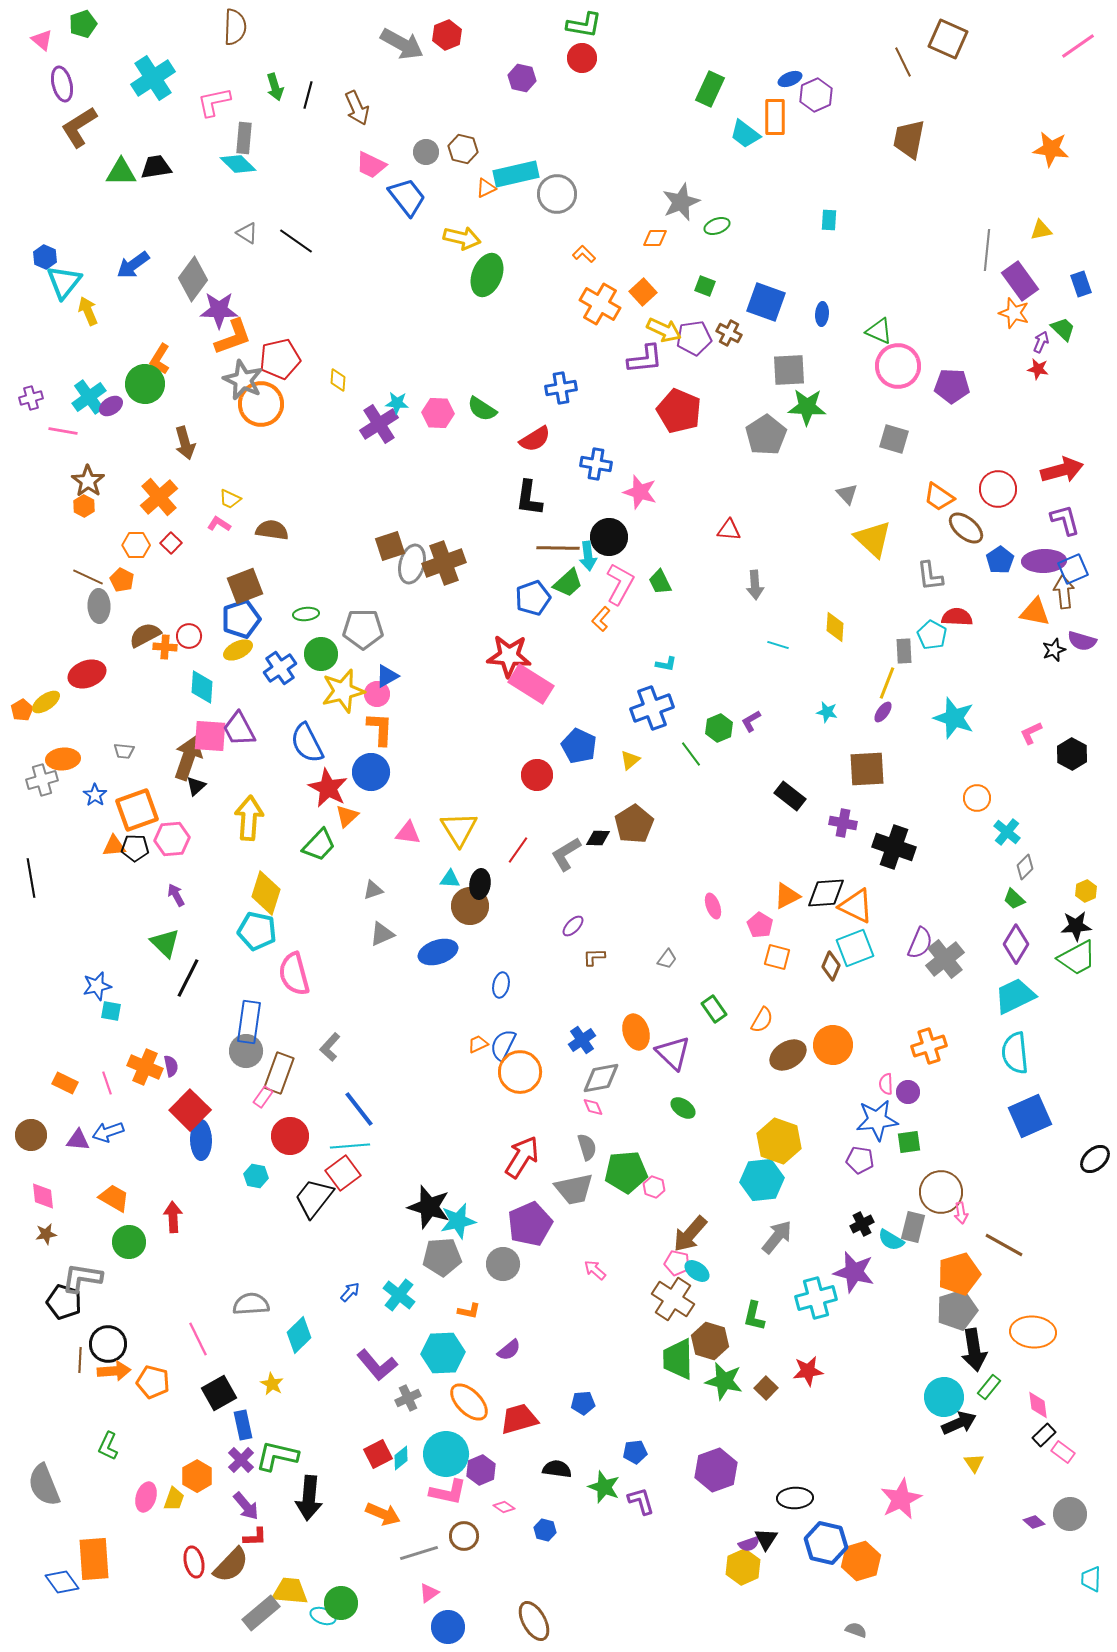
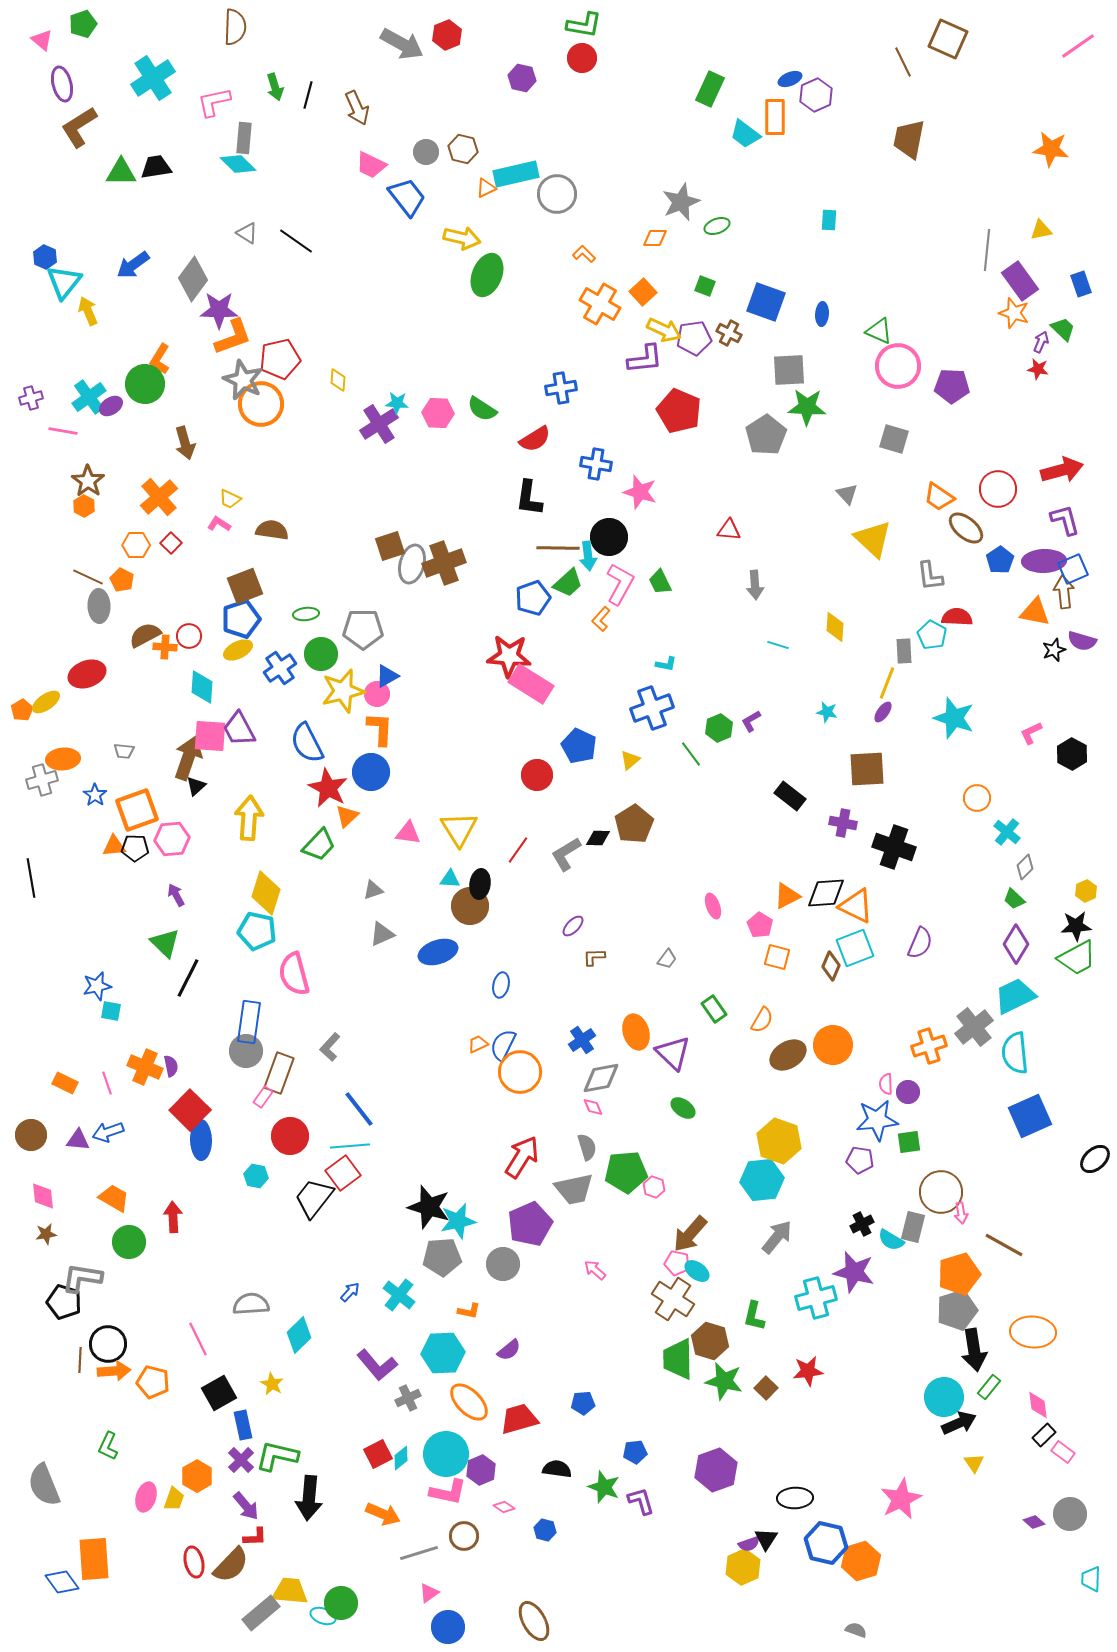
gray cross at (945, 959): moved 29 px right, 68 px down
